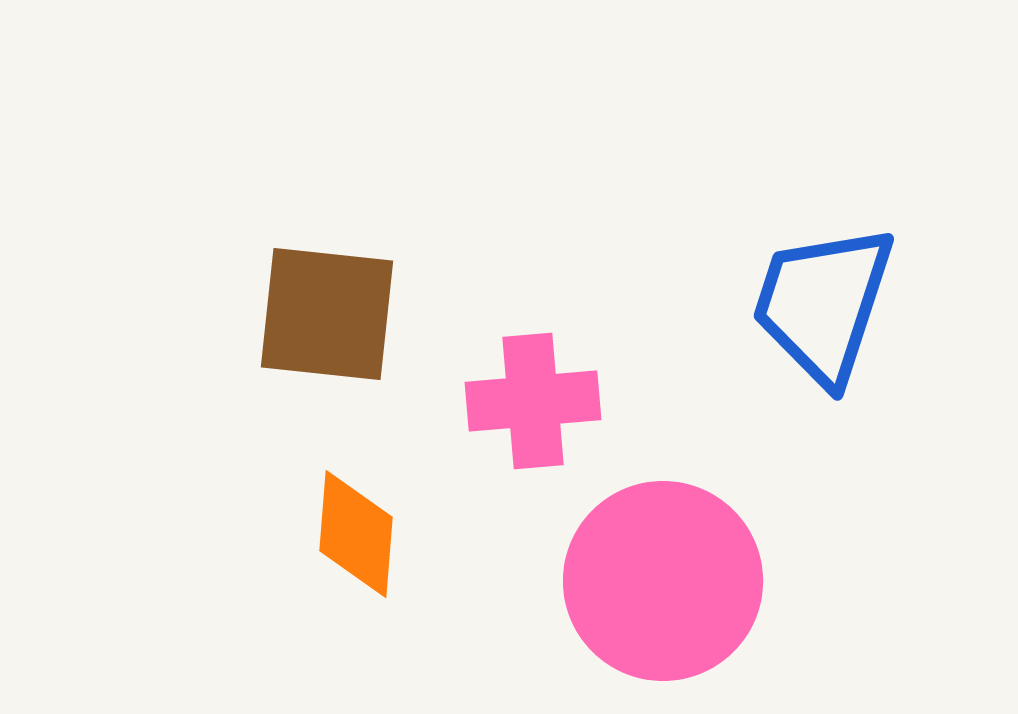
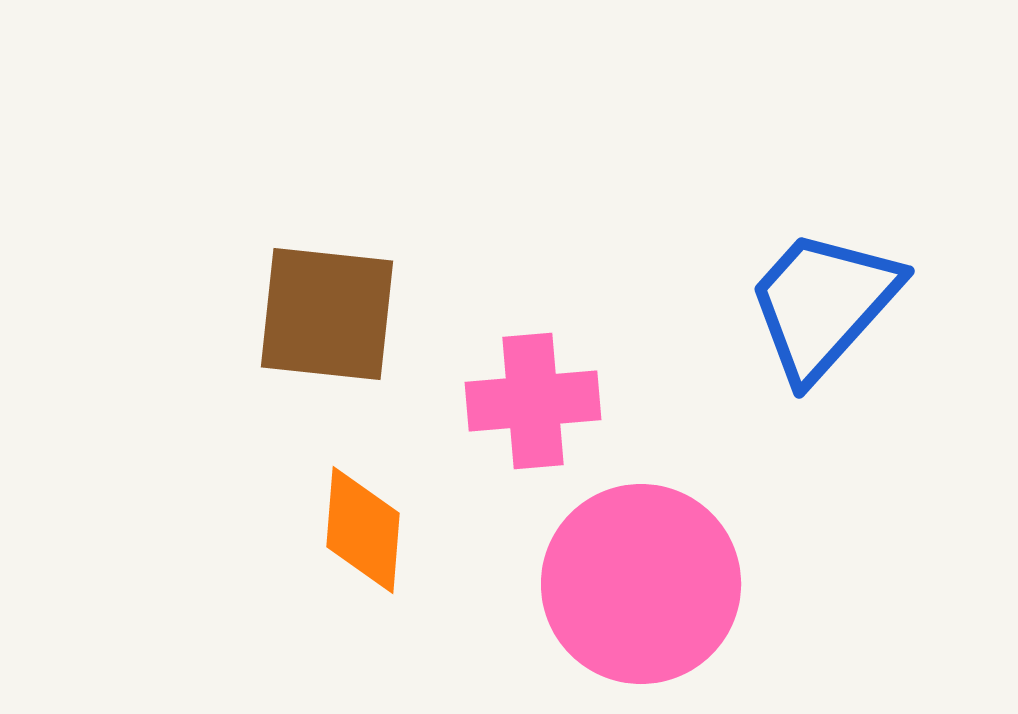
blue trapezoid: rotated 24 degrees clockwise
orange diamond: moved 7 px right, 4 px up
pink circle: moved 22 px left, 3 px down
